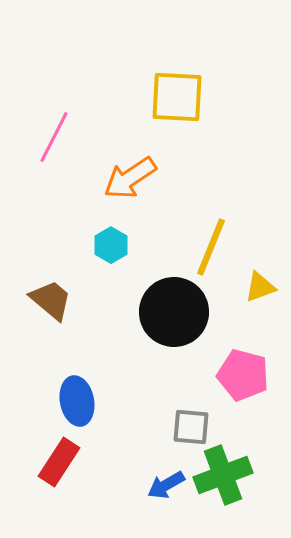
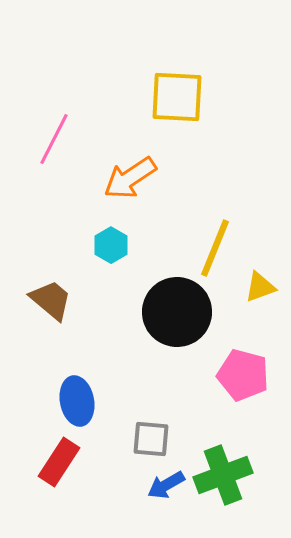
pink line: moved 2 px down
yellow line: moved 4 px right, 1 px down
black circle: moved 3 px right
gray square: moved 40 px left, 12 px down
